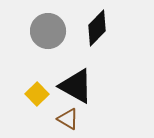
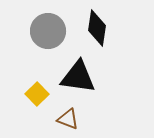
black diamond: rotated 36 degrees counterclockwise
black triangle: moved 2 px right, 9 px up; rotated 21 degrees counterclockwise
brown triangle: rotated 10 degrees counterclockwise
